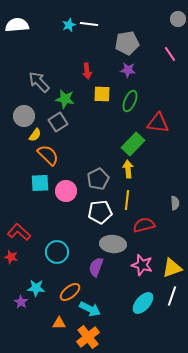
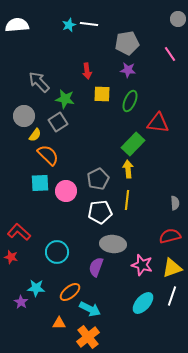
red semicircle at (144, 225): moved 26 px right, 11 px down
